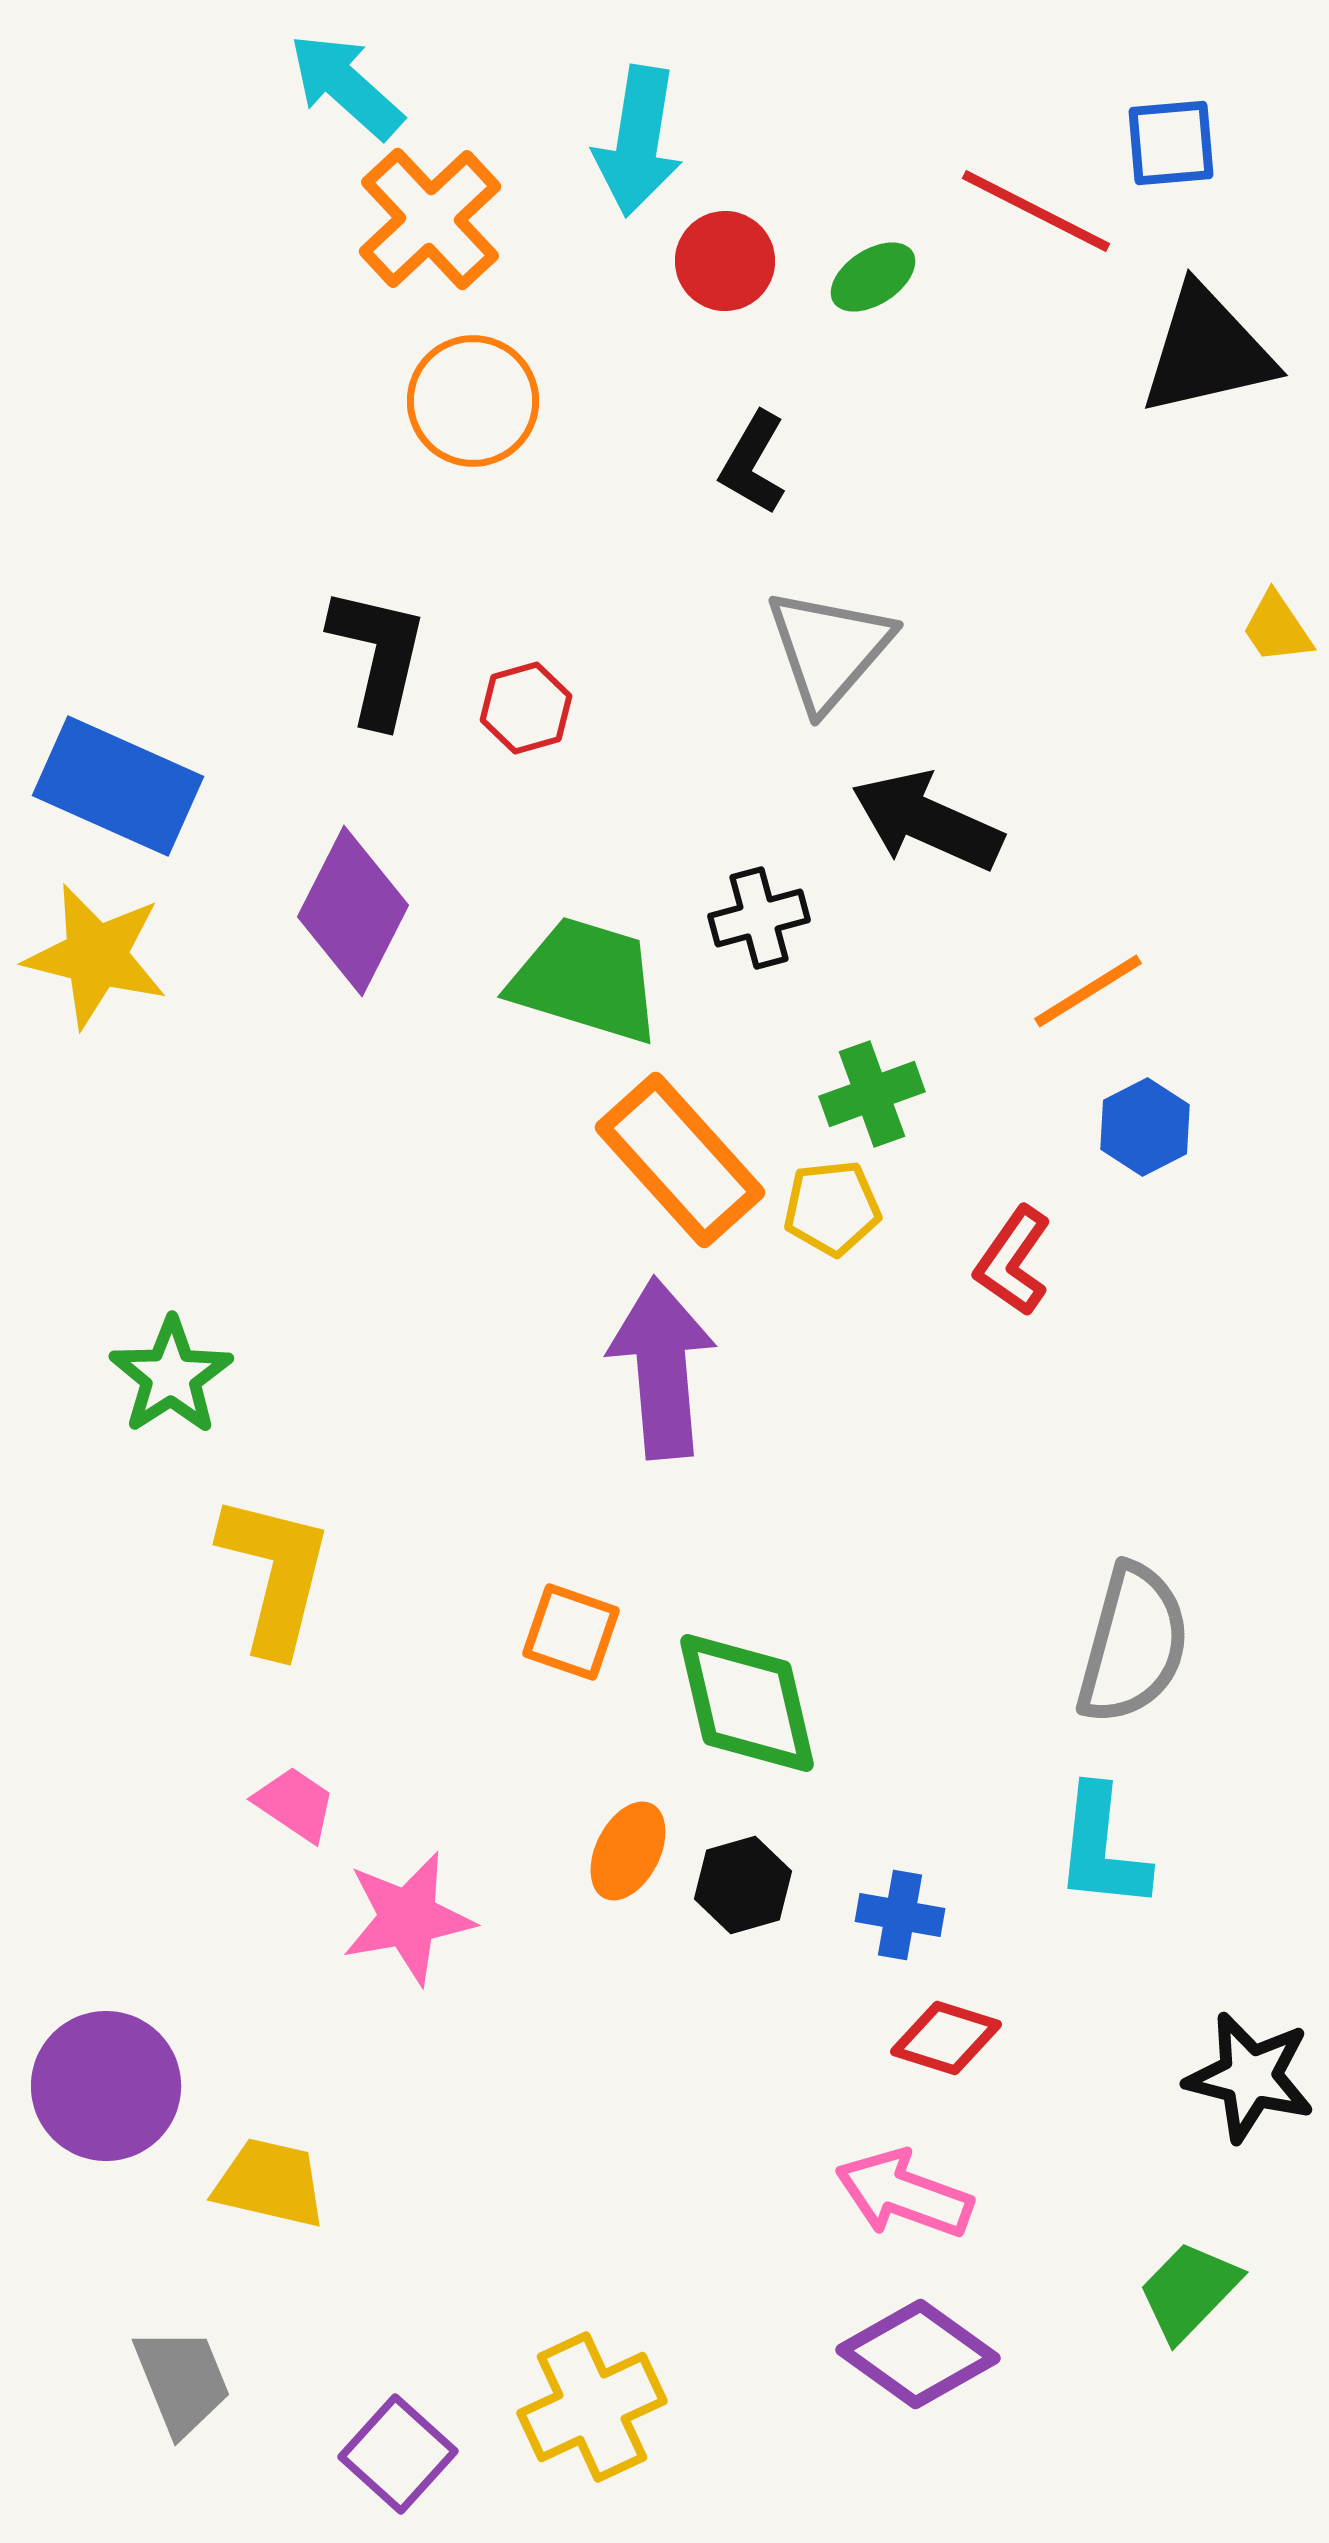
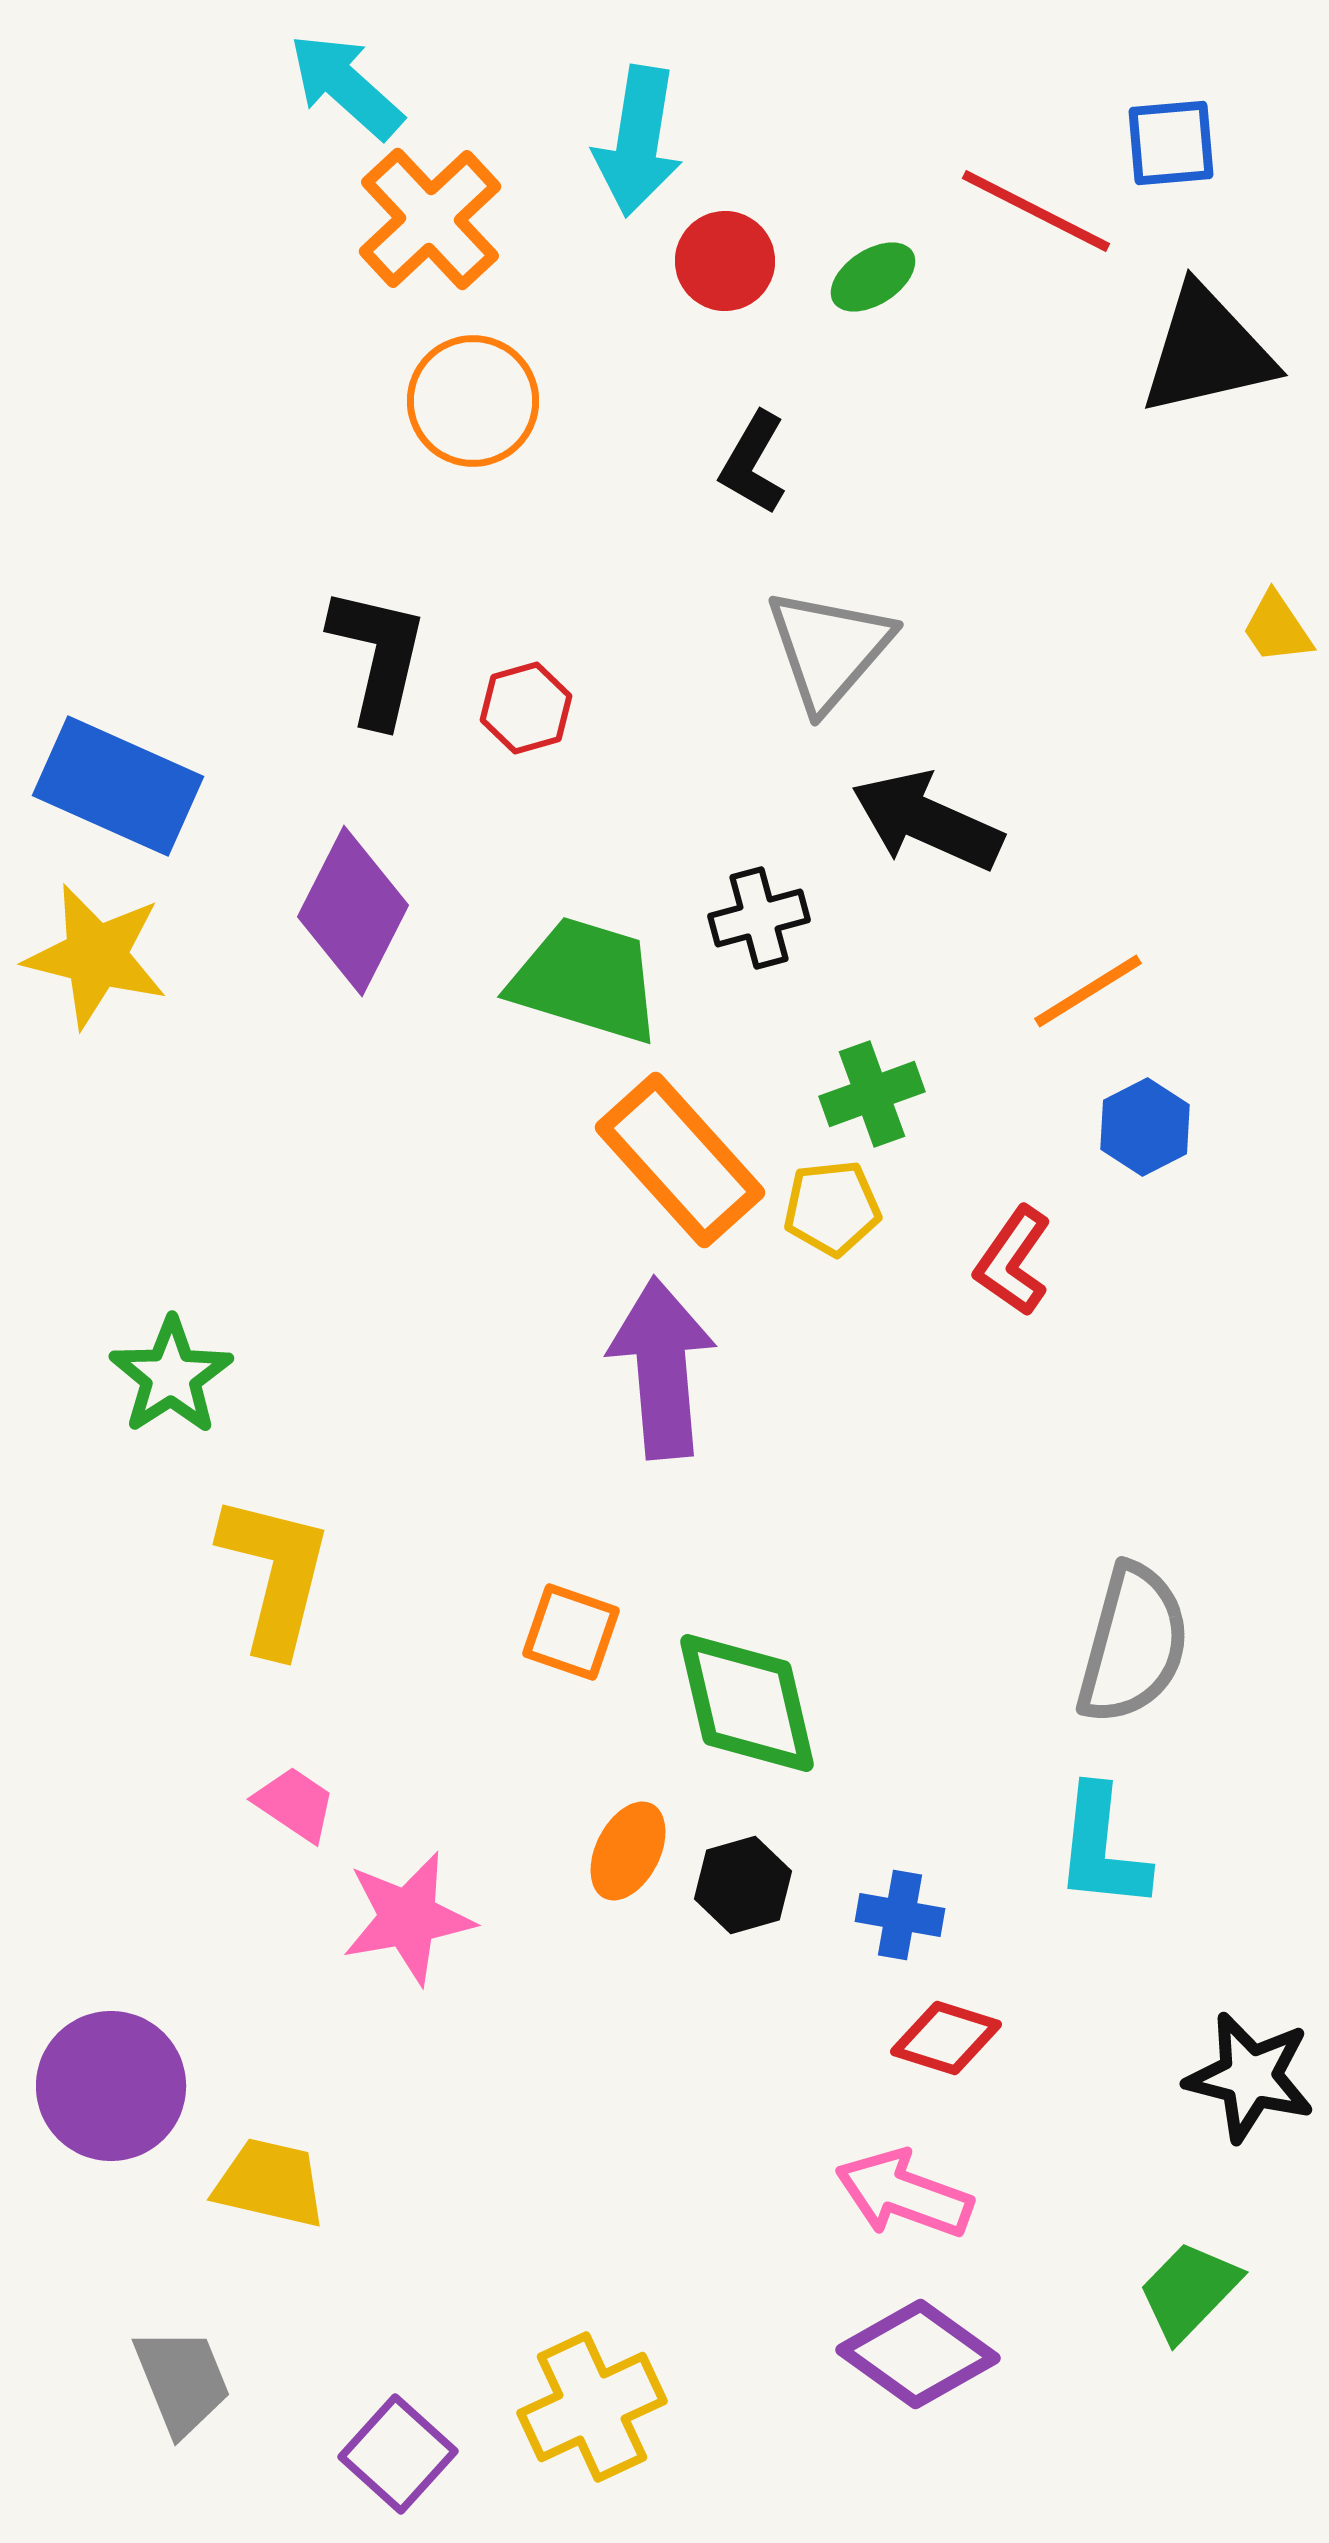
purple circle at (106, 2086): moved 5 px right
